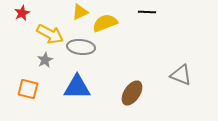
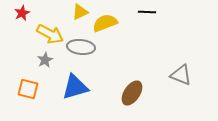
blue triangle: moved 2 px left; rotated 16 degrees counterclockwise
